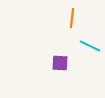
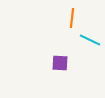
cyan line: moved 6 px up
